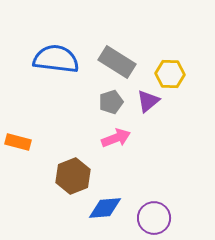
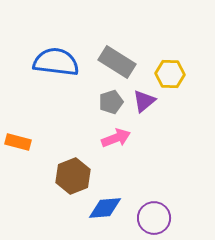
blue semicircle: moved 3 px down
purple triangle: moved 4 px left
